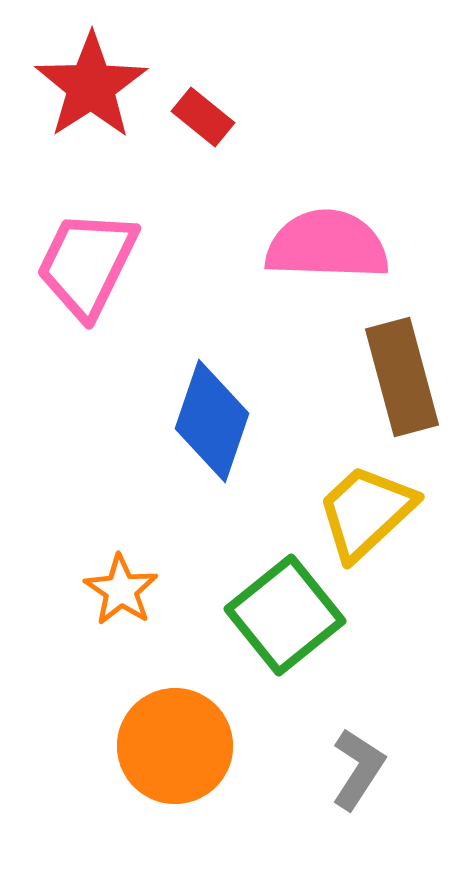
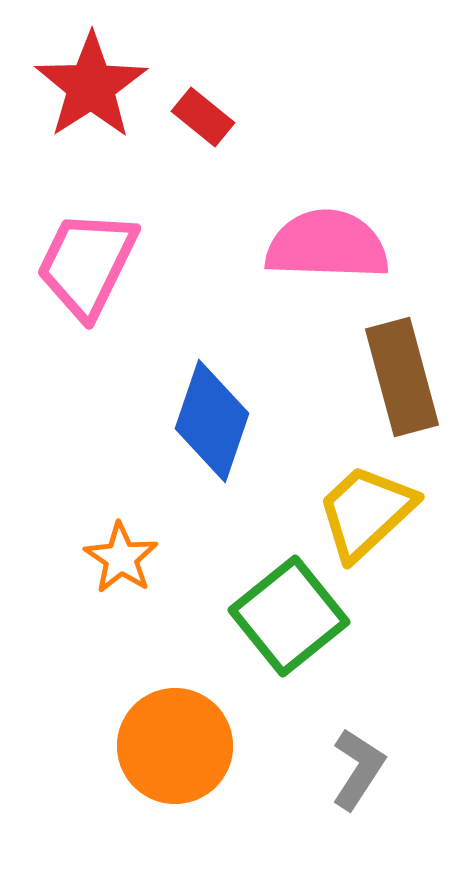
orange star: moved 32 px up
green square: moved 4 px right, 1 px down
